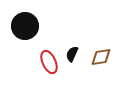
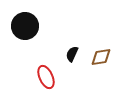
red ellipse: moved 3 px left, 15 px down
